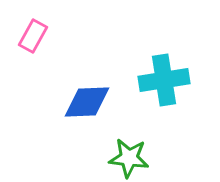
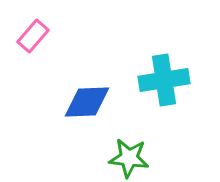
pink rectangle: rotated 12 degrees clockwise
